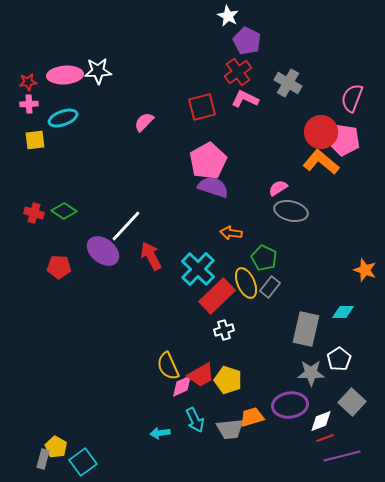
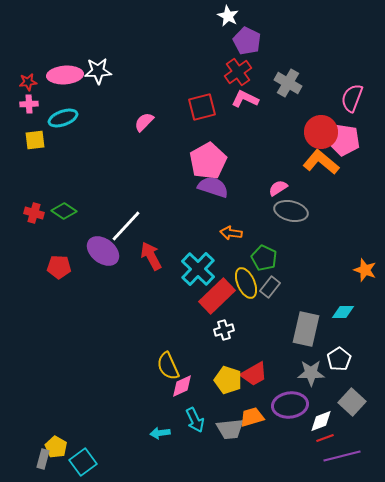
red trapezoid at (201, 375): moved 53 px right, 1 px up
